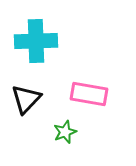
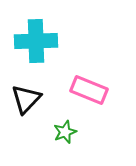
pink rectangle: moved 4 px up; rotated 12 degrees clockwise
